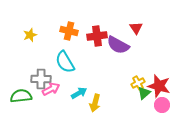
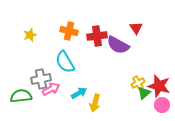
gray cross: rotated 12 degrees counterclockwise
